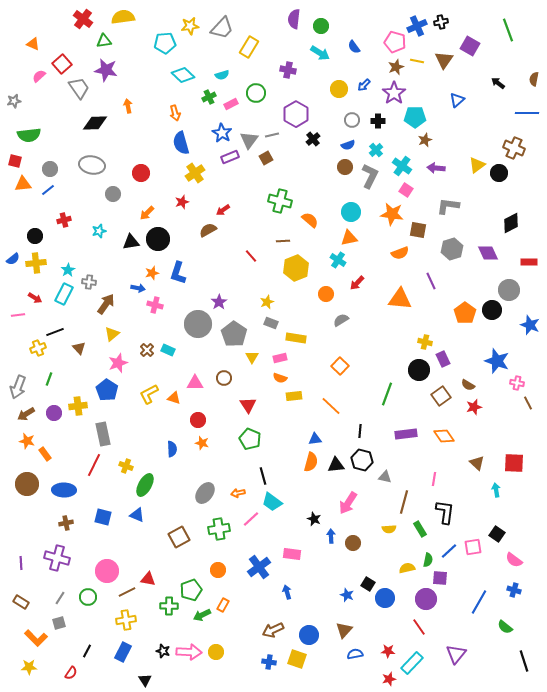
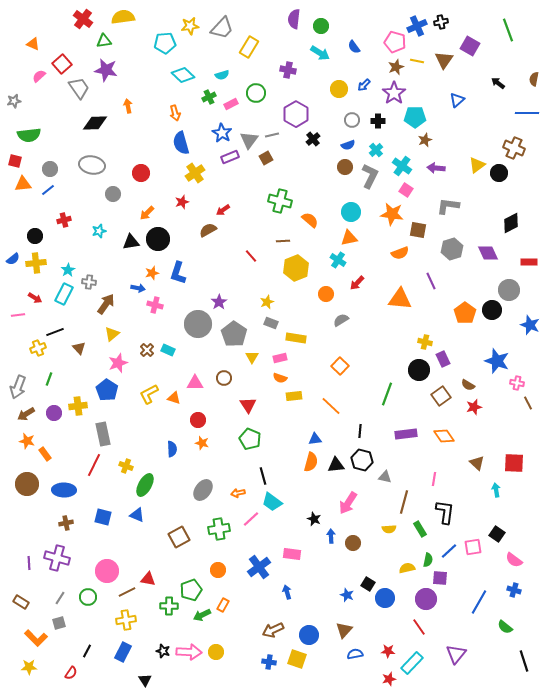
gray ellipse at (205, 493): moved 2 px left, 3 px up
purple line at (21, 563): moved 8 px right
